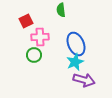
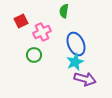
green semicircle: moved 3 px right, 1 px down; rotated 16 degrees clockwise
red square: moved 5 px left
pink cross: moved 2 px right, 5 px up; rotated 24 degrees counterclockwise
purple arrow: moved 1 px right, 1 px up
